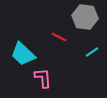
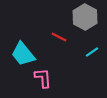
gray hexagon: rotated 20 degrees clockwise
cyan trapezoid: rotated 8 degrees clockwise
